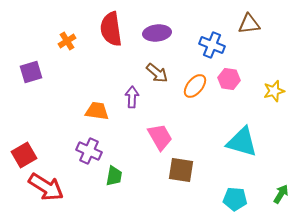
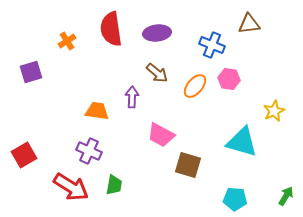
yellow star: moved 20 px down; rotated 10 degrees counterclockwise
pink trapezoid: moved 1 px right, 2 px up; rotated 148 degrees clockwise
brown square: moved 7 px right, 5 px up; rotated 8 degrees clockwise
green trapezoid: moved 9 px down
red arrow: moved 25 px right
green arrow: moved 5 px right, 2 px down
